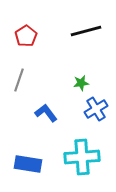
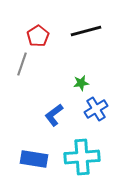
red pentagon: moved 12 px right
gray line: moved 3 px right, 16 px up
blue L-shape: moved 8 px right, 2 px down; rotated 90 degrees counterclockwise
blue rectangle: moved 6 px right, 5 px up
